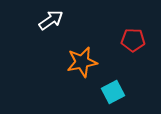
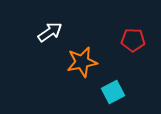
white arrow: moved 1 px left, 12 px down
